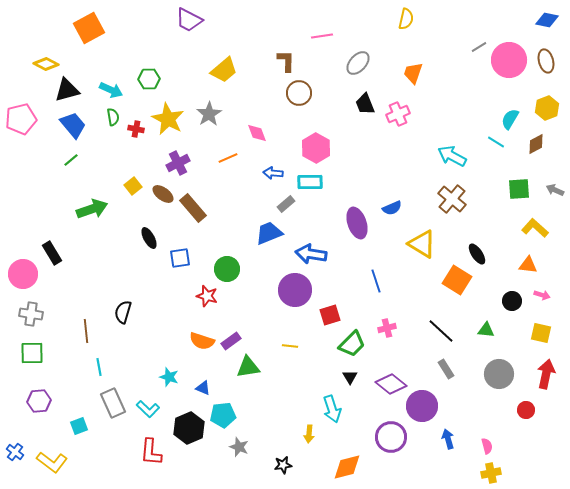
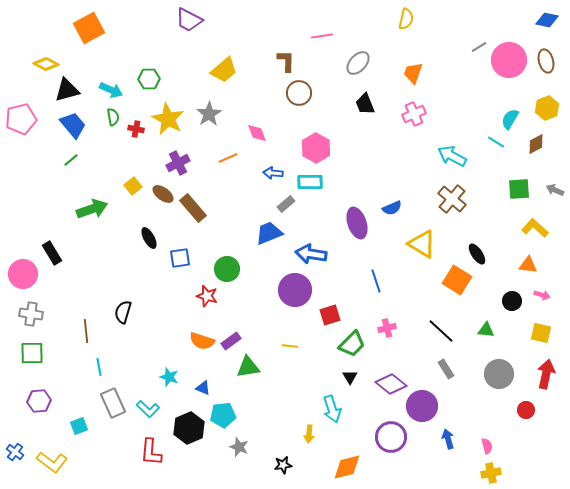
pink cross at (398, 114): moved 16 px right
